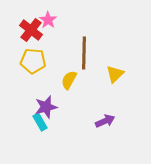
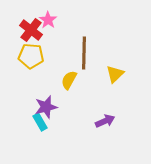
yellow pentagon: moved 2 px left, 5 px up
